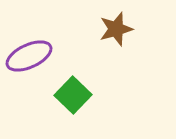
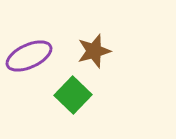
brown star: moved 22 px left, 22 px down
